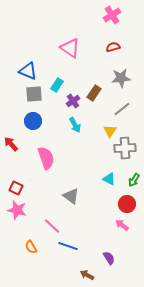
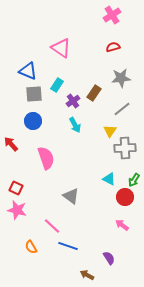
pink triangle: moved 9 px left
red circle: moved 2 px left, 7 px up
